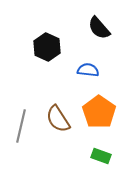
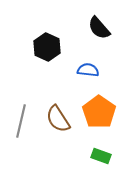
gray line: moved 5 px up
